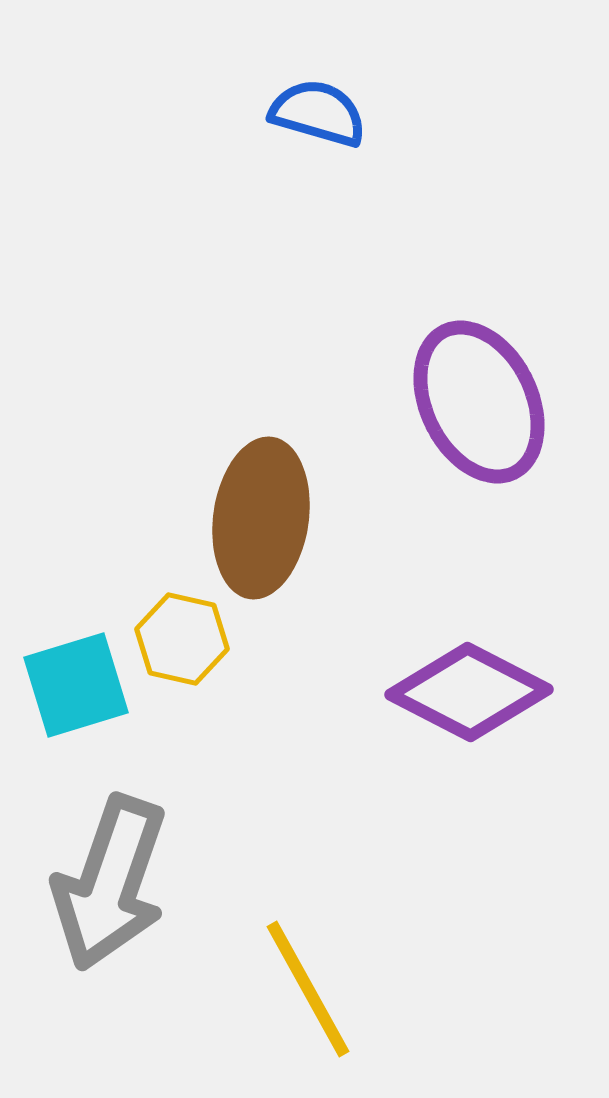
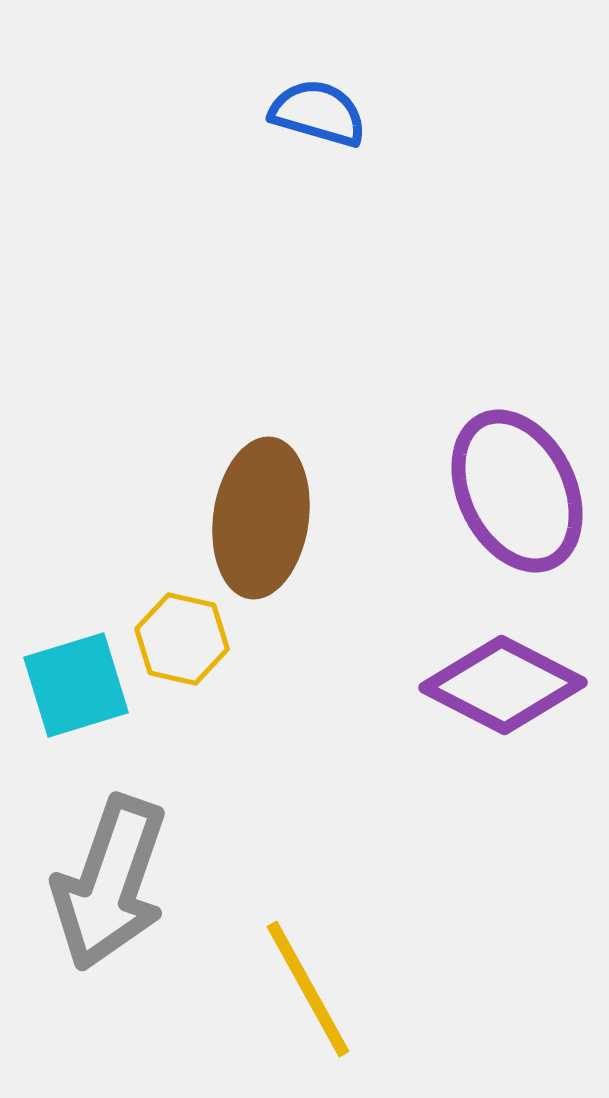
purple ellipse: moved 38 px right, 89 px down
purple diamond: moved 34 px right, 7 px up
